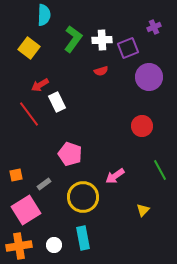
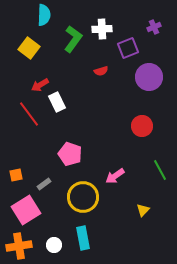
white cross: moved 11 px up
